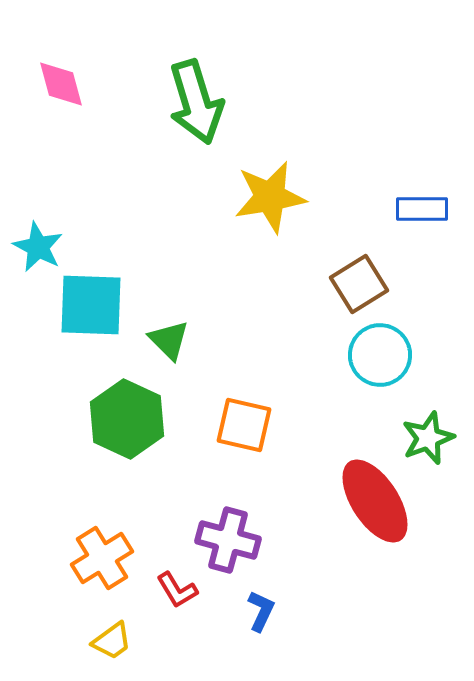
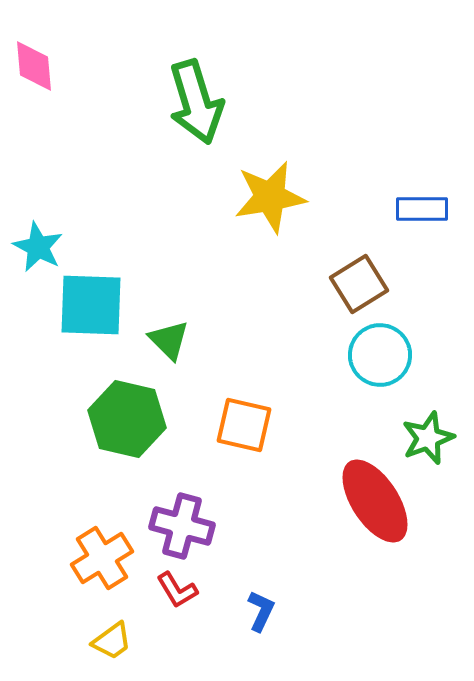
pink diamond: moved 27 px left, 18 px up; rotated 10 degrees clockwise
green hexagon: rotated 12 degrees counterclockwise
purple cross: moved 46 px left, 14 px up
